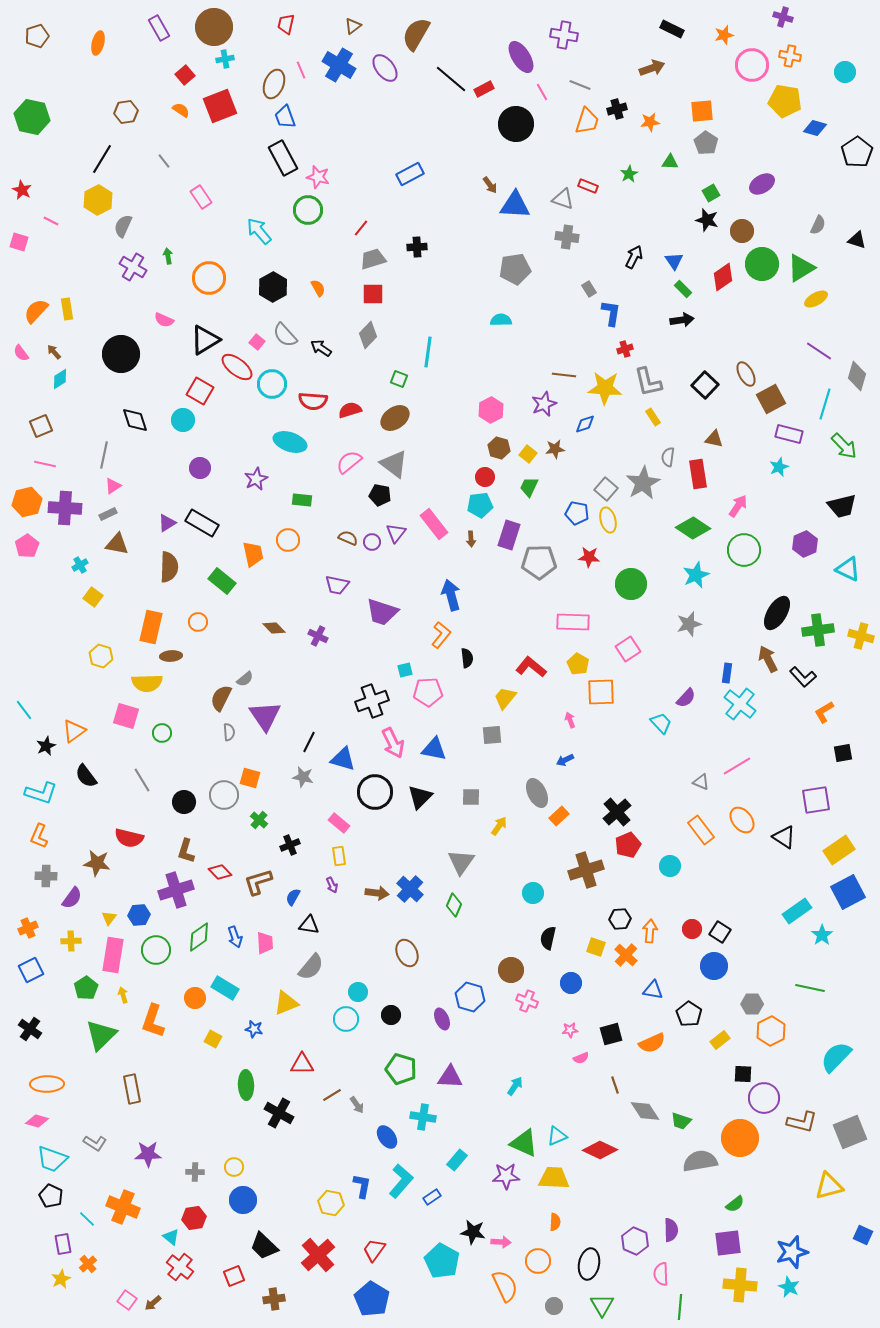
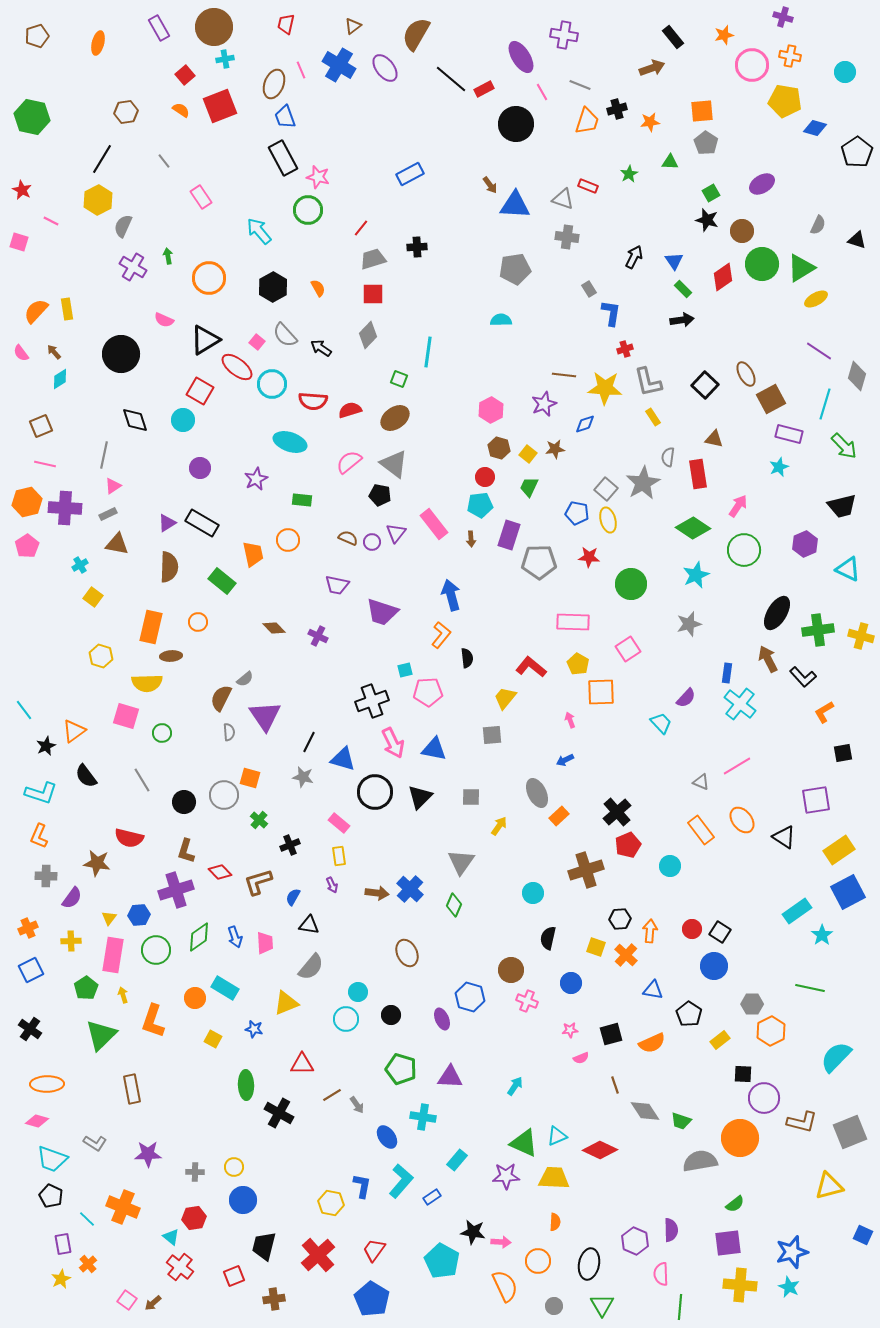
black rectangle at (672, 29): moved 1 px right, 8 px down; rotated 25 degrees clockwise
black trapezoid at (264, 1246): rotated 60 degrees clockwise
